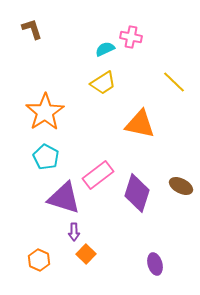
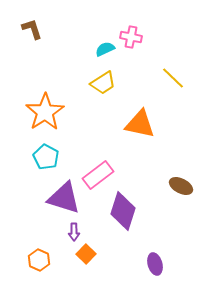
yellow line: moved 1 px left, 4 px up
purple diamond: moved 14 px left, 18 px down
